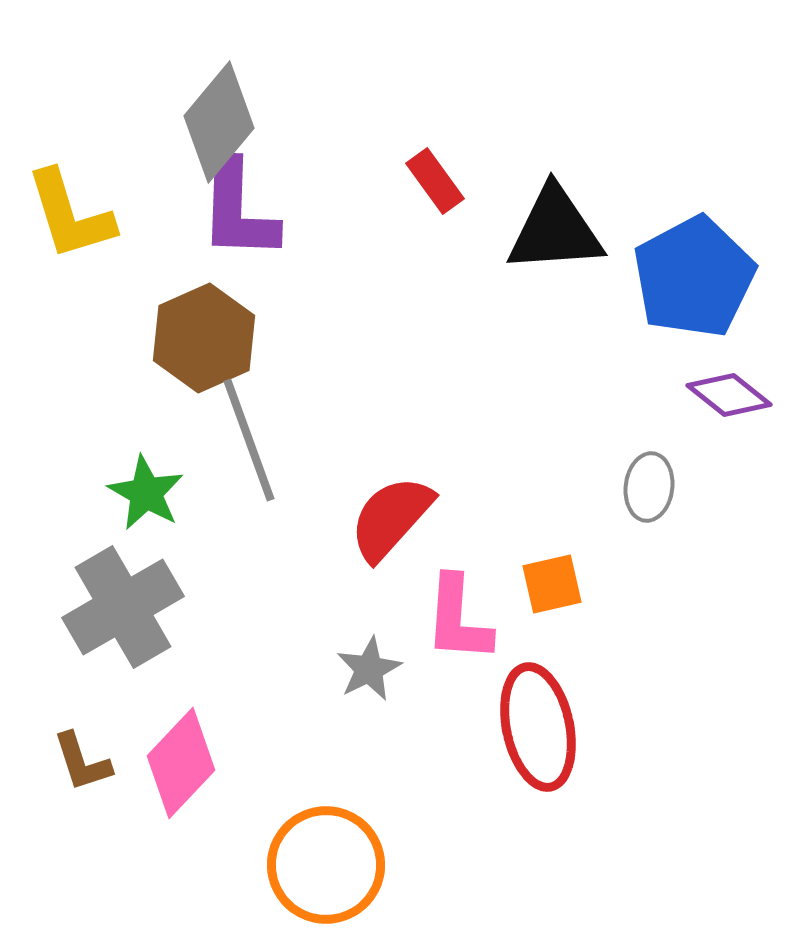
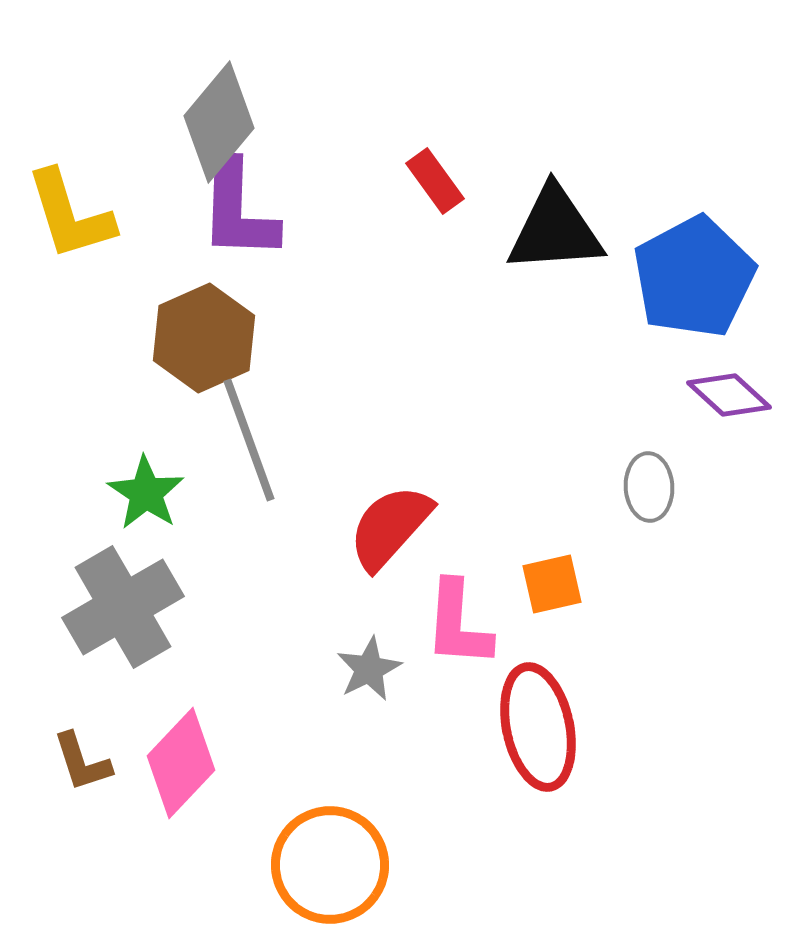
purple diamond: rotated 4 degrees clockwise
gray ellipse: rotated 10 degrees counterclockwise
green star: rotated 4 degrees clockwise
red semicircle: moved 1 px left, 9 px down
pink L-shape: moved 5 px down
orange circle: moved 4 px right
